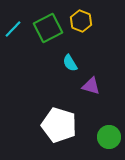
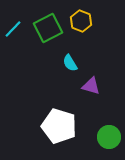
white pentagon: moved 1 px down
